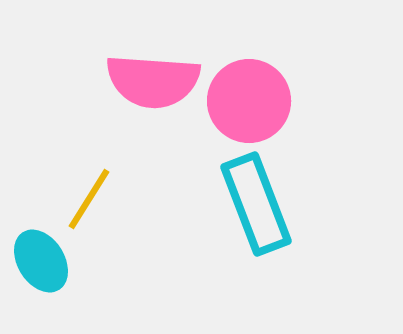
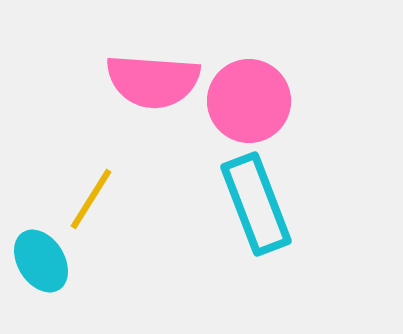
yellow line: moved 2 px right
